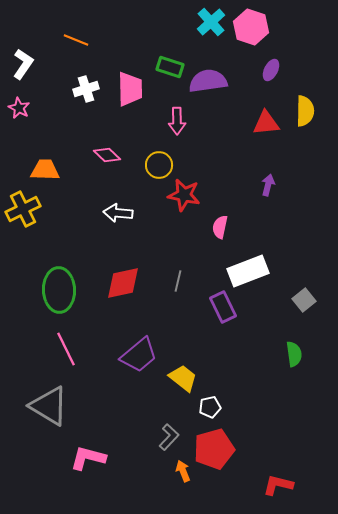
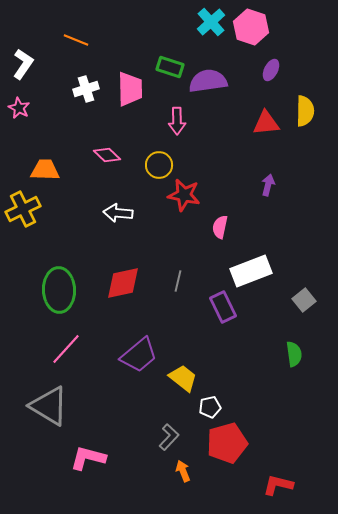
white rectangle: moved 3 px right
pink line: rotated 68 degrees clockwise
red pentagon: moved 13 px right, 6 px up
